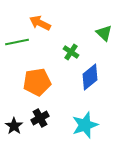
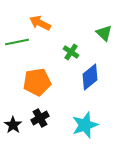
black star: moved 1 px left, 1 px up
